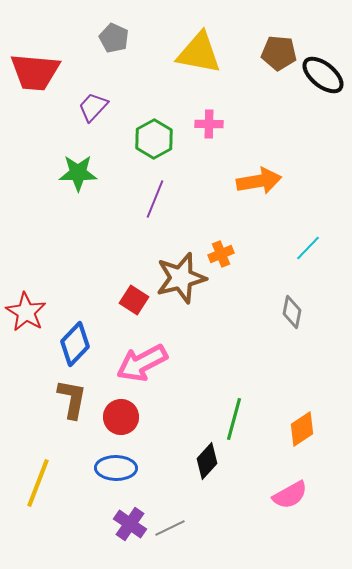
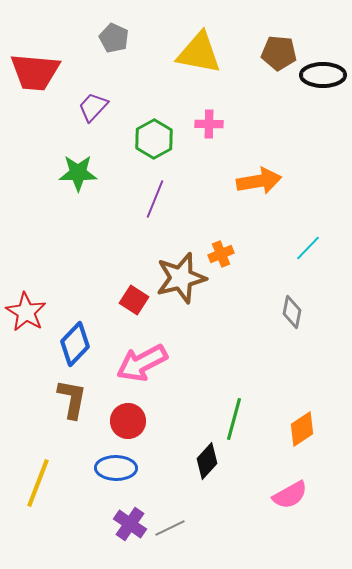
black ellipse: rotated 39 degrees counterclockwise
red circle: moved 7 px right, 4 px down
